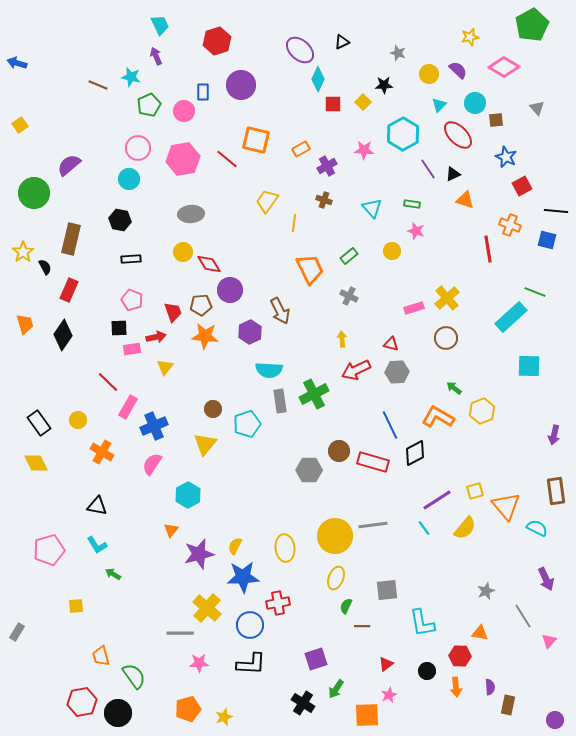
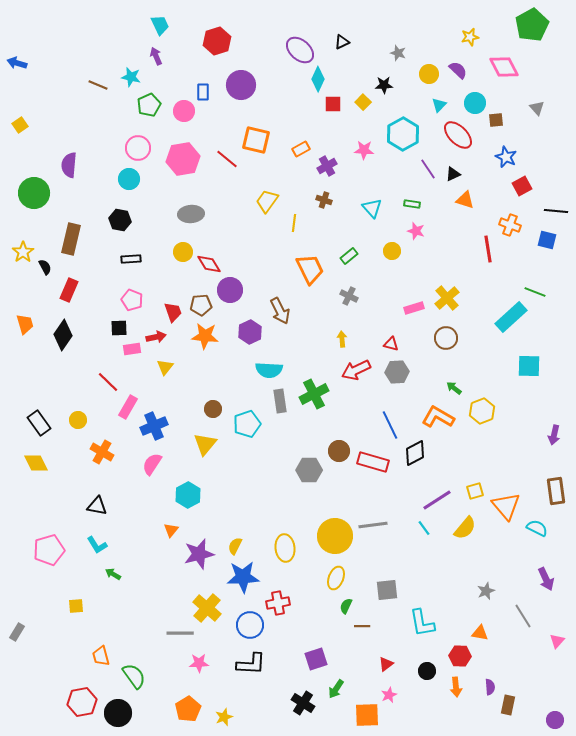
pink diamond at (504, 67): rotated 32 degrees clockwise
purple semicircle at (69, 165): rotated 45 degrees counterclockwise
pink triangle at (549, 641): moved 8 px right
orange pentagon at (188, 709): rotated 15 degrees counterclockwise
